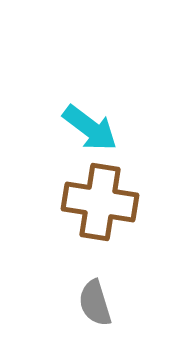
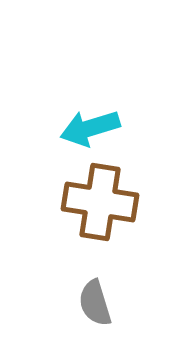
cyan arrow: rotated 126 degrees clockwise
